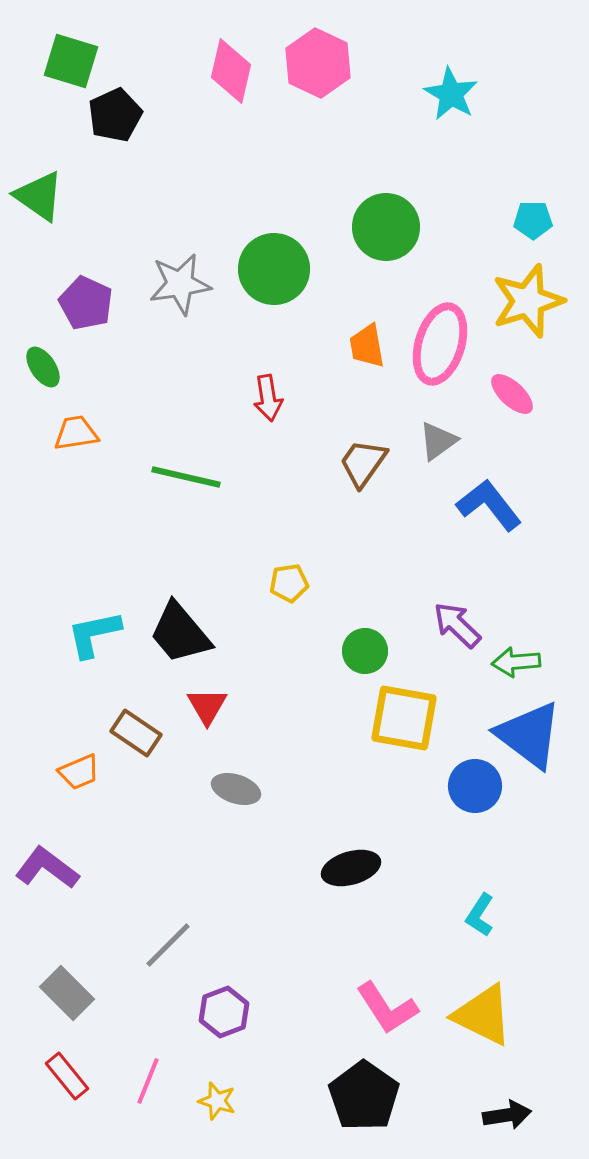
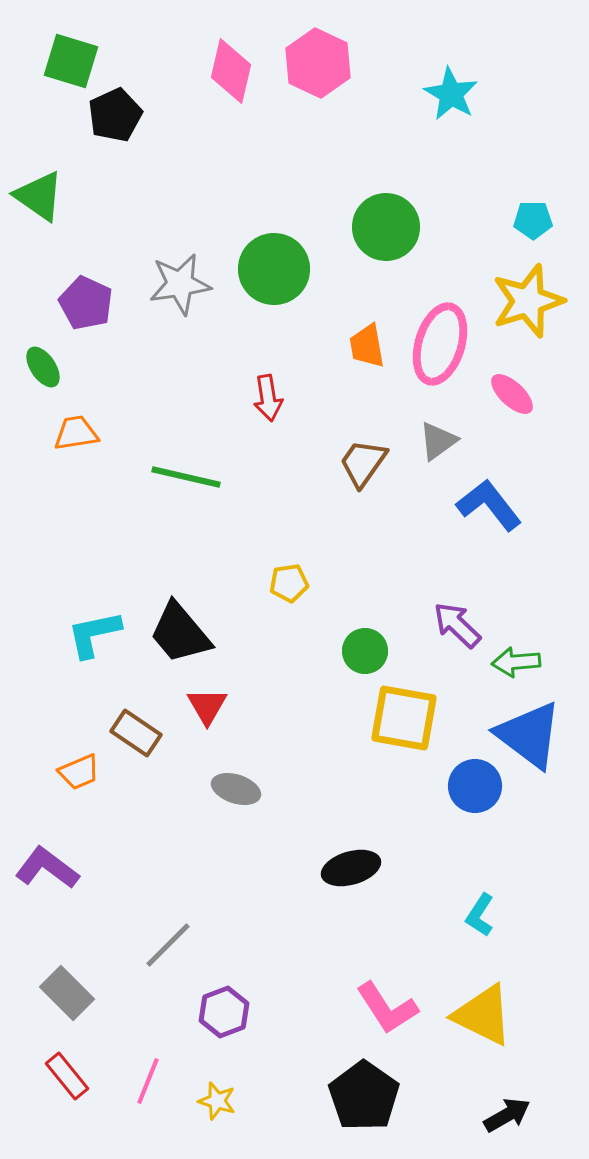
black arrow at (507, 1115): rotated 21 degrees counterclockwise
